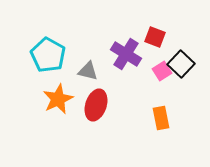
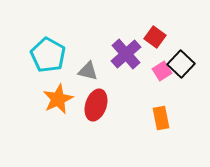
red square: rotated 15 degrees clockwise
purple cross: rotated 16 degrees clockwise
